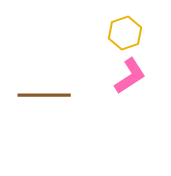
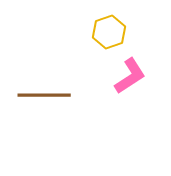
yellow hexagon: moved 16 px left, 1 px up
